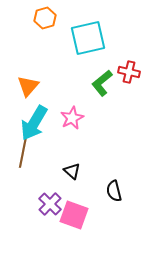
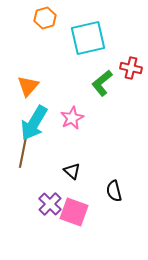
red cross: moved 2 px right, 4 px up
pink square: moved 3 px up
